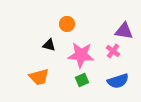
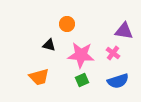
pink cross: moved 2 px down
